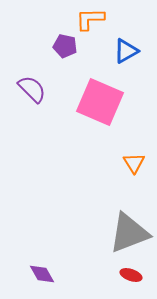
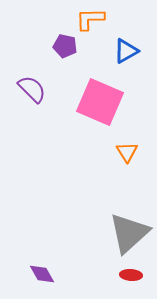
orange triangle: moved 7 px left, 11 px up
gray triangle: rotated 21 degrees counterclockwise
red ellipse: rotated 15 degrees counterclockwise
